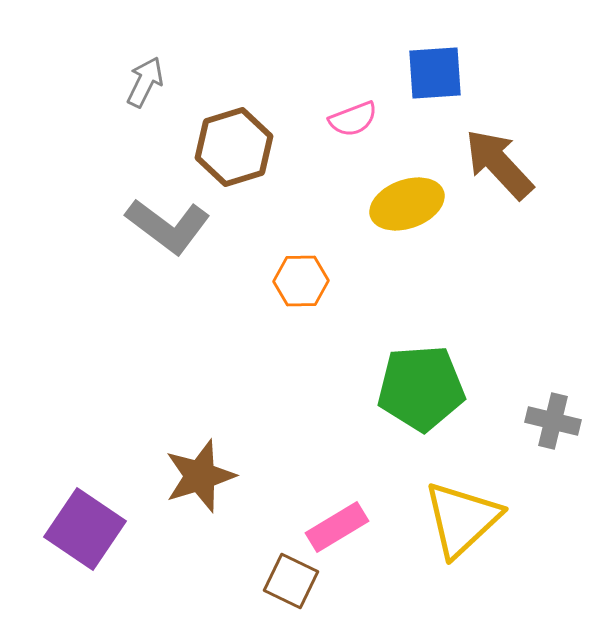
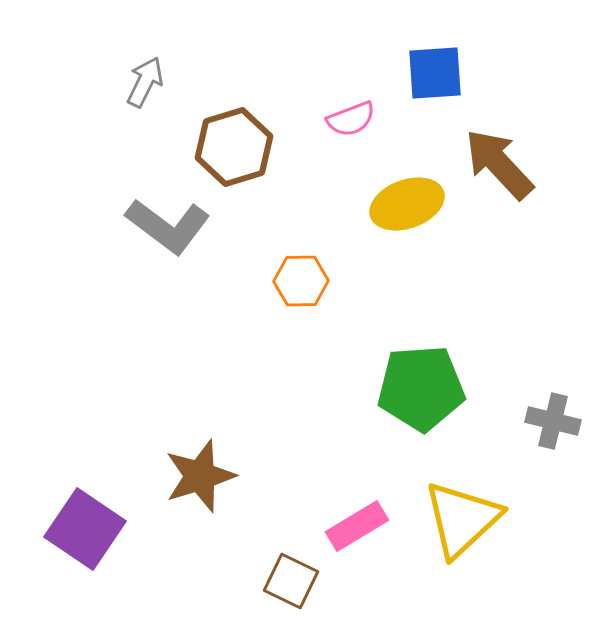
pink semicircle: moved 2 px left
pink rectangle: moved 20 px right, 1 px up
